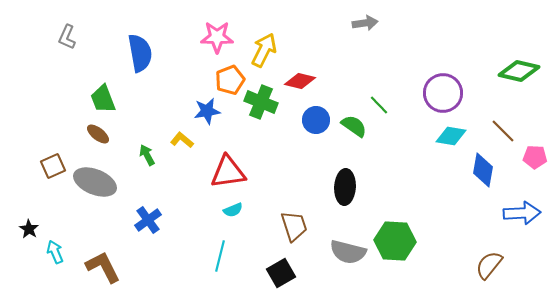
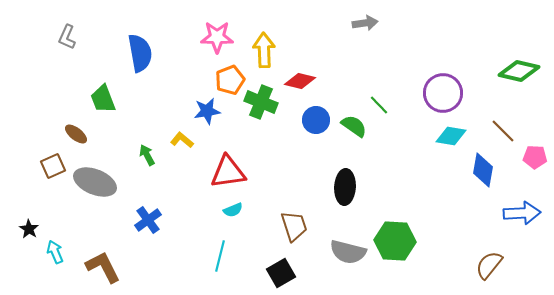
yellow arrow: rotated 28 degrees counterclockwise
brown ellipse: moved 22 px left
